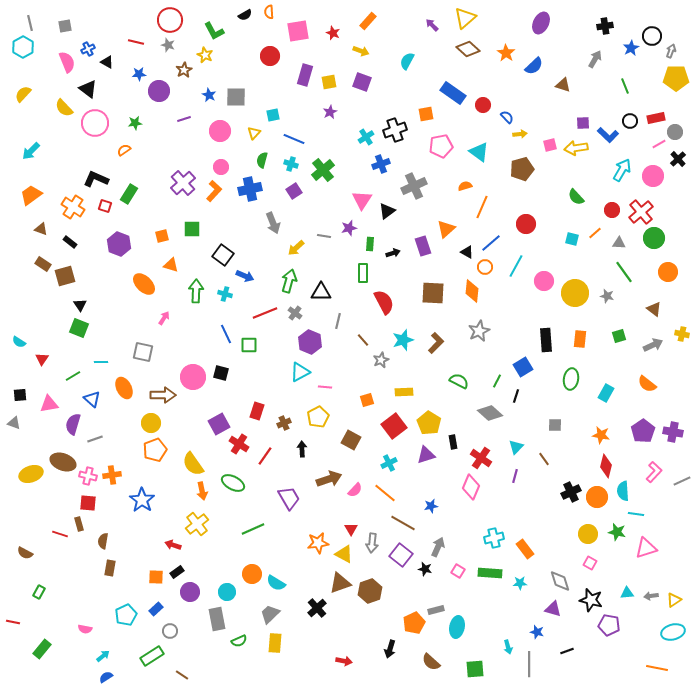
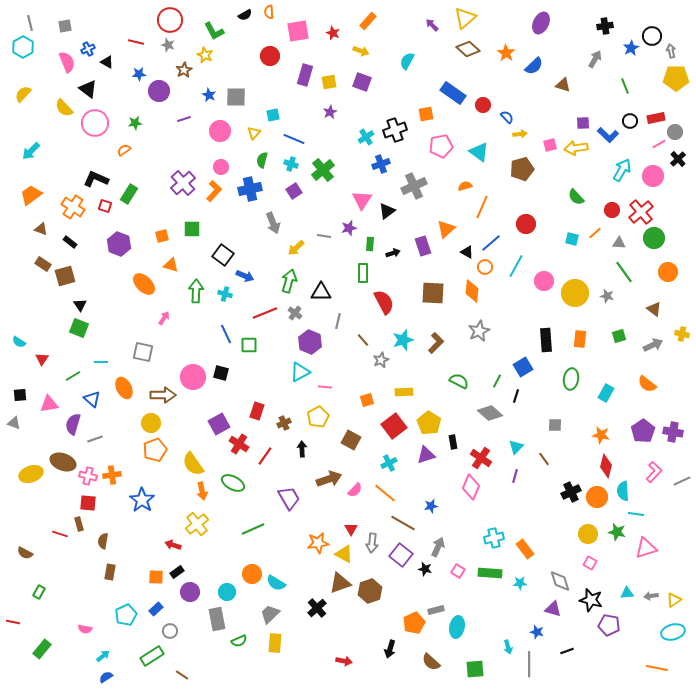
gray arrow at (671, 51): rotated 32 degrees counterclockwise
brown rectangle at (110, 568): moved 4 px down
